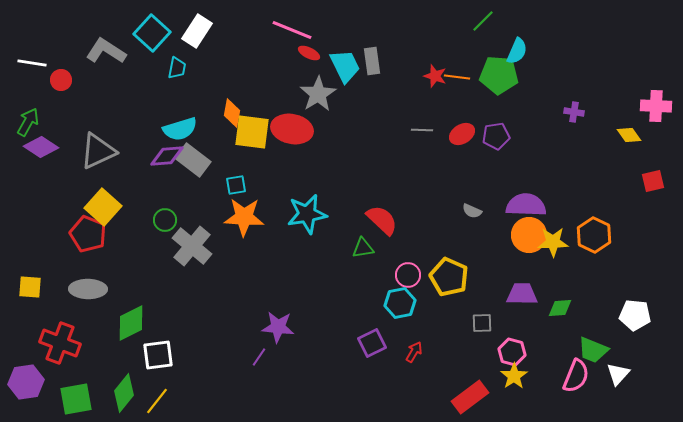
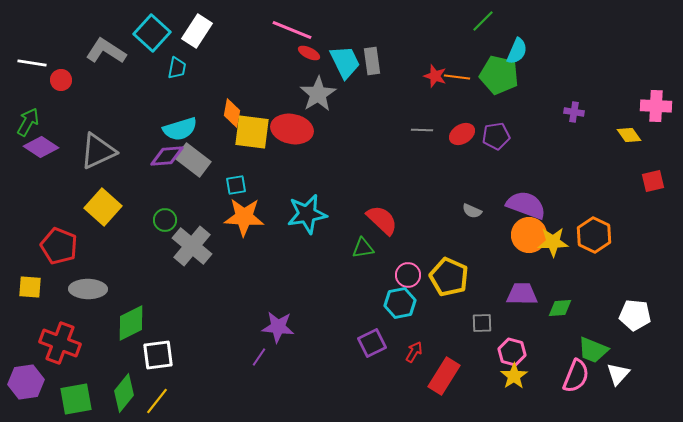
cyan trapezoid at (345, 66): moved 4 px up
green pentagon at (499, 75): rotated 9 degrees clockwise
purple semicircle at (526, 205): rotated 18 degrees clockwise
red pentagon at (88, 234): moved 29 px left, 12 px down
red rectangle at (470, 397): moved 26 px left, 21 px up; rotated 21 degrees counterclockwise
